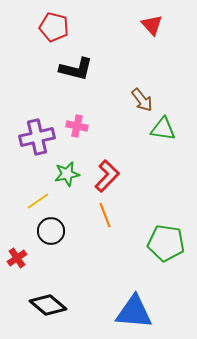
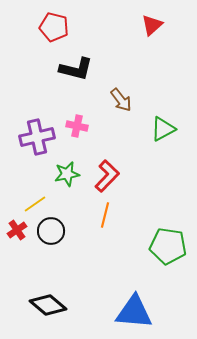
red triangle: rotated 30 degrees clockwise
brown arrow: moved 21 px left
green triangle: rotated 36 degrees counterclockwise
yellow line: moved 3 px left, 3 px down
orange line: rotated 35 degrees clockwise
green pentagon: moved 2 px right, 3 px down
red cross: moved 28 px up
